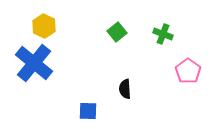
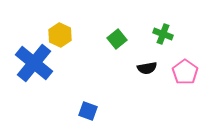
yellow hexagon: moved 16 px right, 9 px down
green square: moved 7 px down
pink pentagon: moved 3 px left, 1 px down
black semicircle: moved 22 px right, 21 px up; rotated 96 degrees counterclockwise
blue square: rotated 18 degrees clockwise
